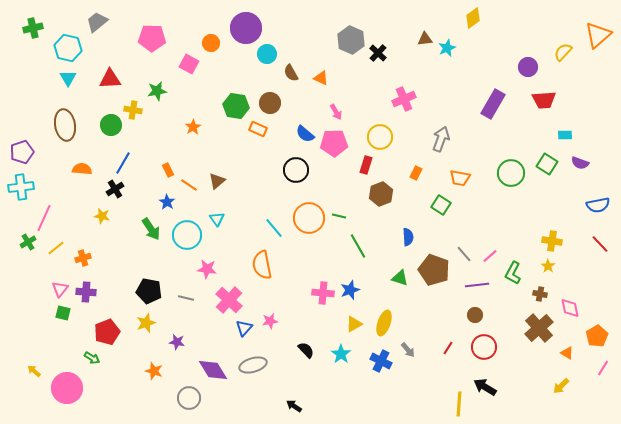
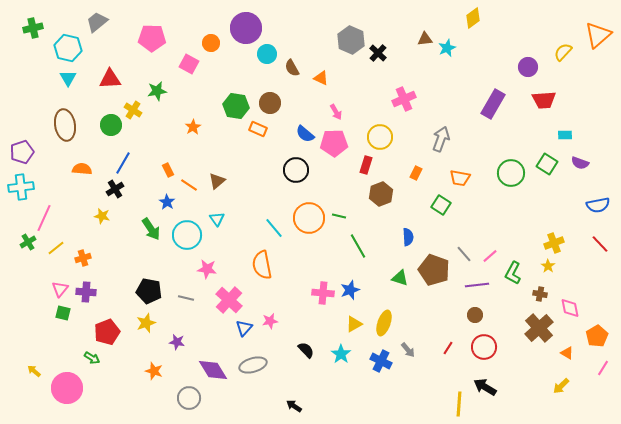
brown semicircle at (291, 73): moved 1 px right, 5 px up
yellow cross at (133, 110): rotated 24 degrees clockwise
yellow cross at (552, 241): moved 2 px right, 2 px down; rotated 30 degrees counterclockwise
